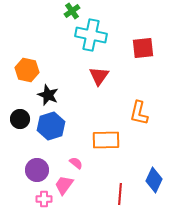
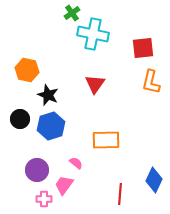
green cross: moved 2 px down
cyan cross: moved 2 px right, 1 px up
red triangle: moved 4 px left, 8 px down
orange L-shape: moved 12 px right, 31 px up
